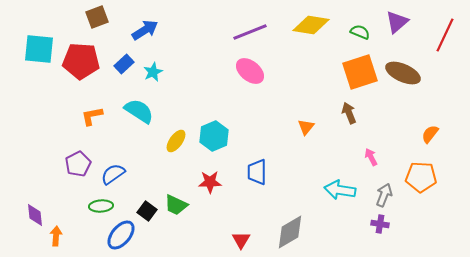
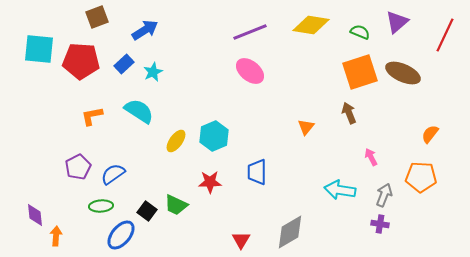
purple pentagon: moved 3 px down
